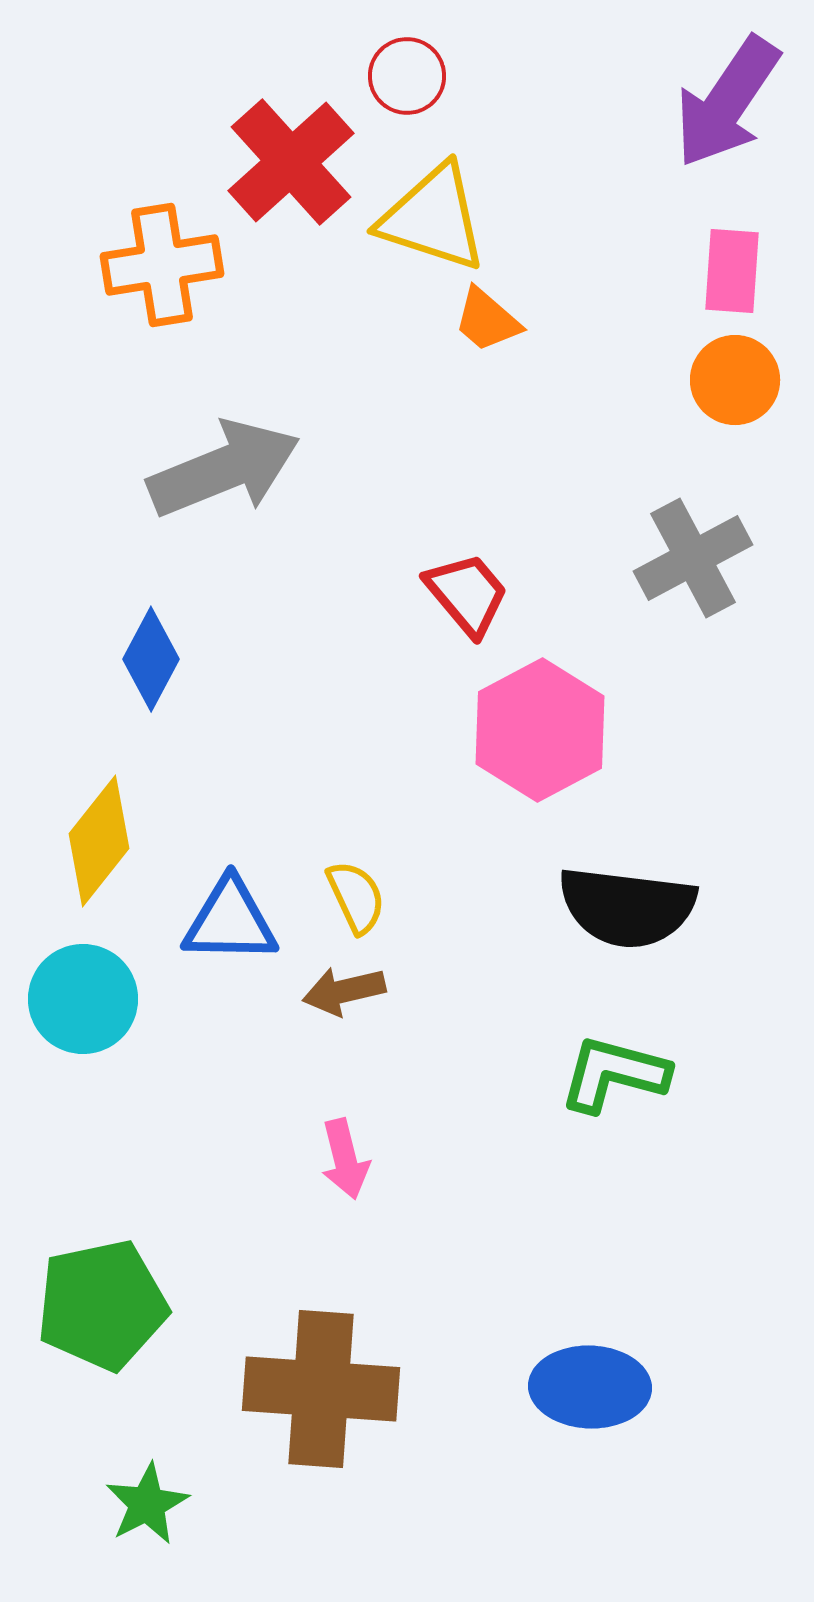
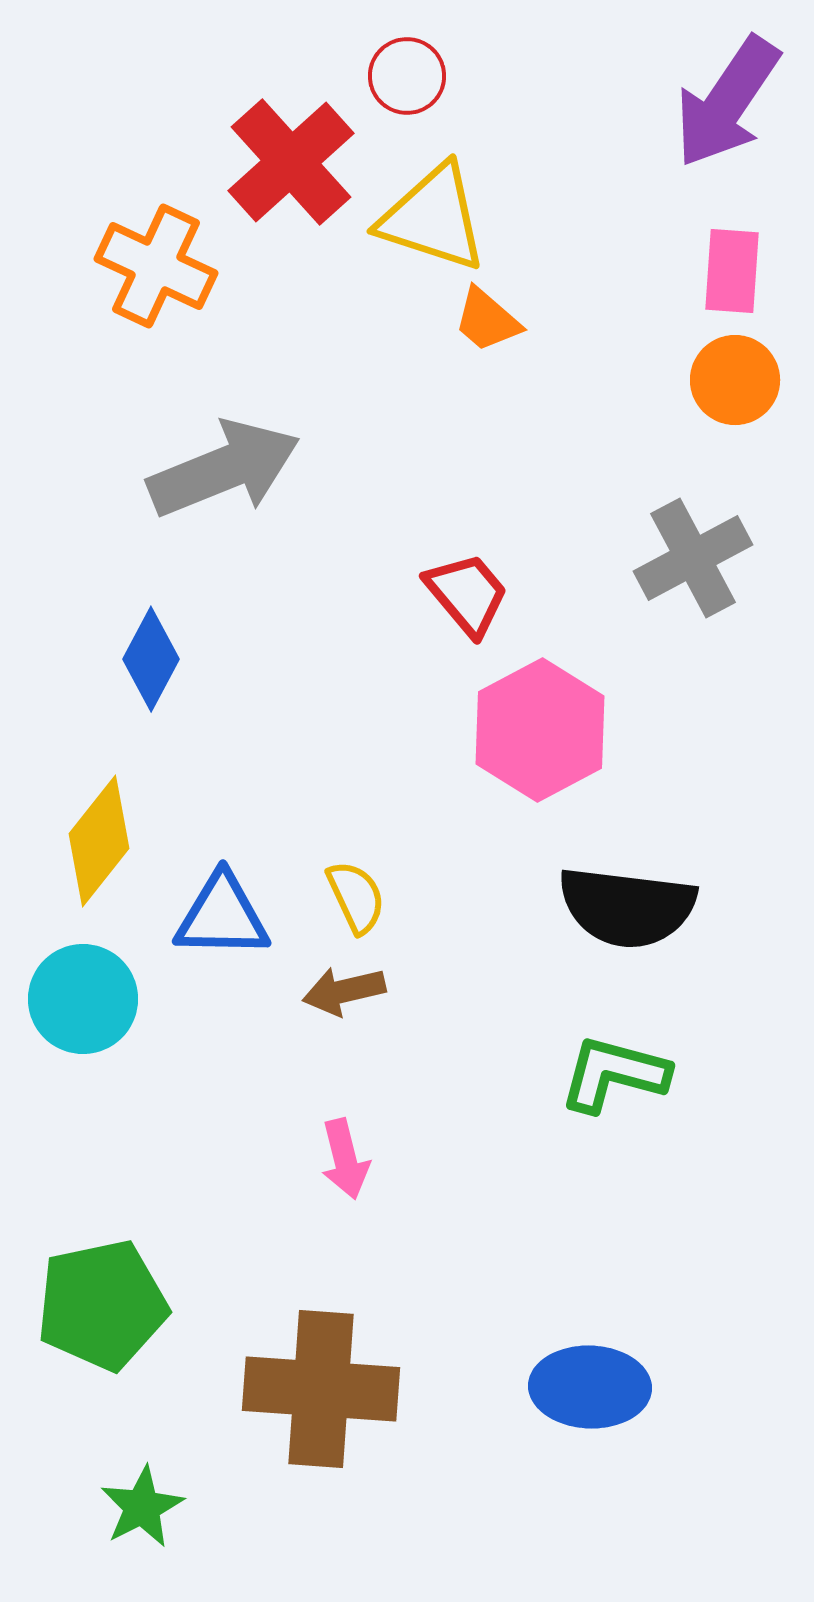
orange cross: moved 6 px left, 1 px down; rotated 34 degrees clockwise
blue triangle: moved 8 px left, 5 px up
green star: moved 5 px left, 3 px down
